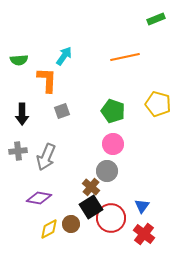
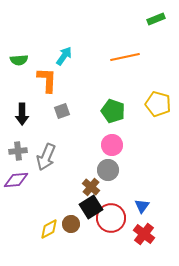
pink circle: moved 1 px left, 1 px down
gray circle: moved 1 px right, 1 px up
purple diamond: moved 23 px left, 18 px up; rotated 15 degrees counterclockwise
